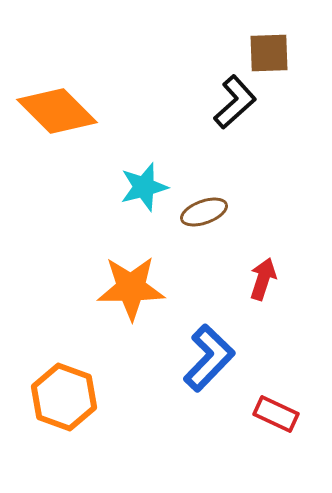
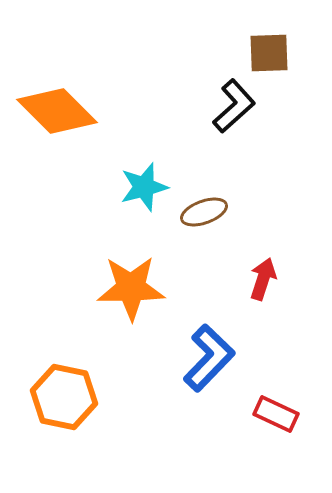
black L-shape: moved 1 px left, 4 px down
orange hexagon: rotated 8 degrees counterclockwise
